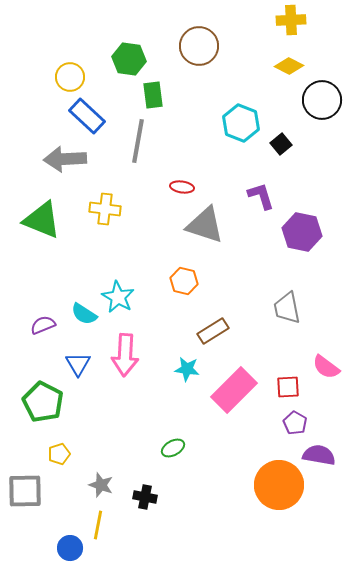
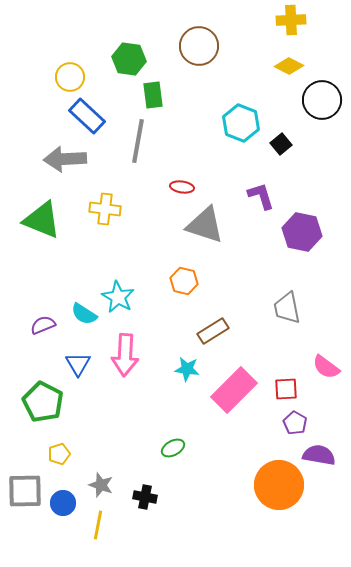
red square at (288, 387): moved 2 px left, 2 px down
blue circle at (70, 548): moved 7 px left, 45 px up
